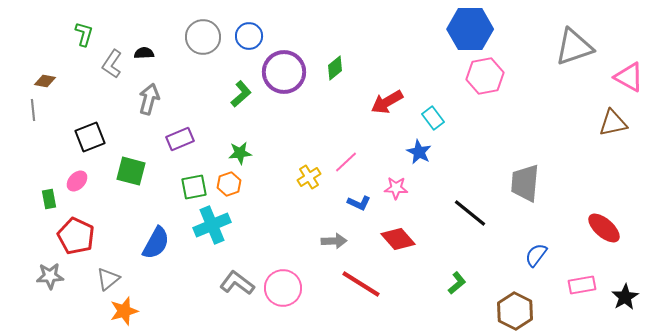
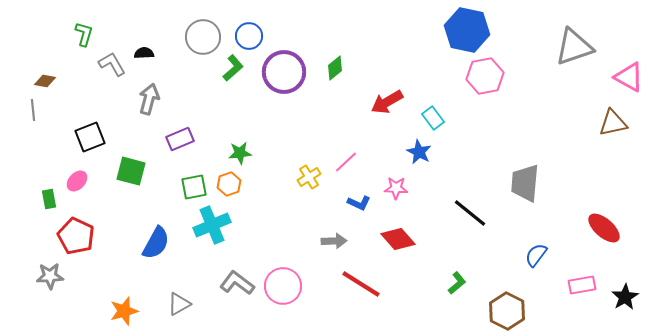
blue hexagon at (470, 29): moved 3 px left, 1 px down; rotated 12 degrees clockwise
gray L-shape at (112, 64): rotated 116 degrees clockwise
green L-shape at (241, 94): moved 8 px left, 26 px up
gray triangle at (108, 279): moved 71 px right, 25 px down; rotated 10 degrees clockwise
pink circle at (283, 288): moved 2 px up
brown hexagon at (515, 311): moved 8 px left
